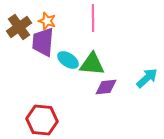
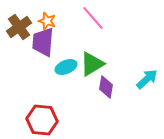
pink line: rotated 40 degrees counterclockwise
cyan ellipse: moved 2 px left, 7 px down; rotated 55 degrees counterclockwise
green triangle: rotated 36 degrees counterclockwise
cyan arrow: moved 1 px down
purple diamond: rotated 75 degrees counterclockwise
